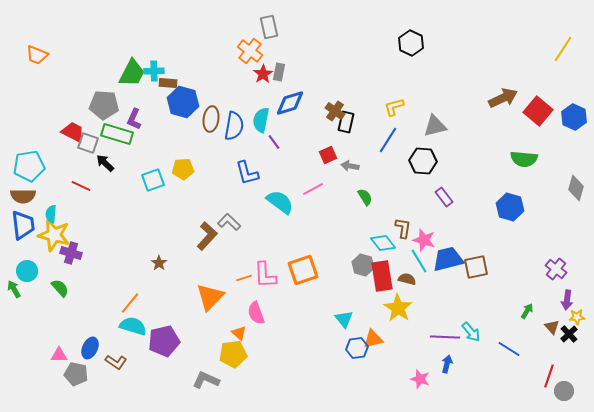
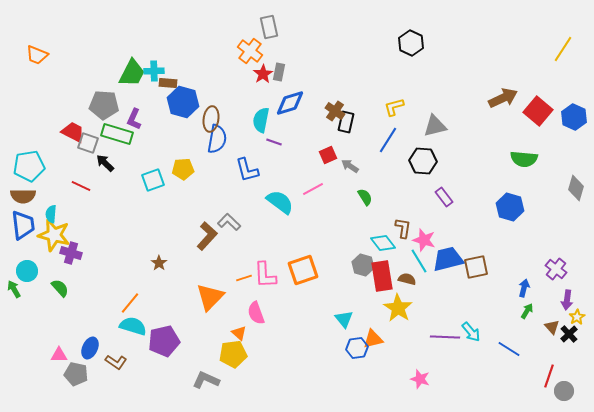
blue semicircle at (234, 126): moved 17 px left, 13 px down
purple line at (274, 142): rotated 35 degrees counterclockwise
gray arrow at (350, 166): rotated 24 degrees clockwise
blue L-shape at (247, 173): moved 3 px up
yellow star at (577, 317): rotated 28 degrees counterclockwise
blue arrow at (447, 364): moved 77 px right, 76 px up
